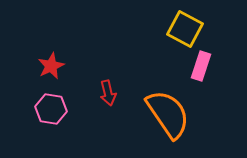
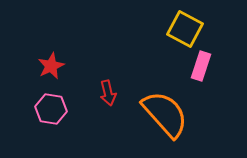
orange semicircle: moved 3 px left; rotated 8 degrees counterclockwise
